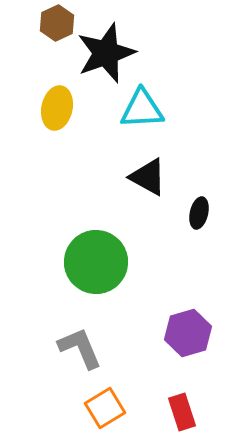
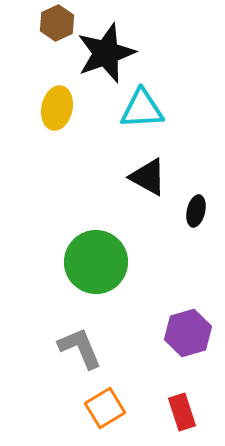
black ellipse: moved 3 px left, 2 px up
